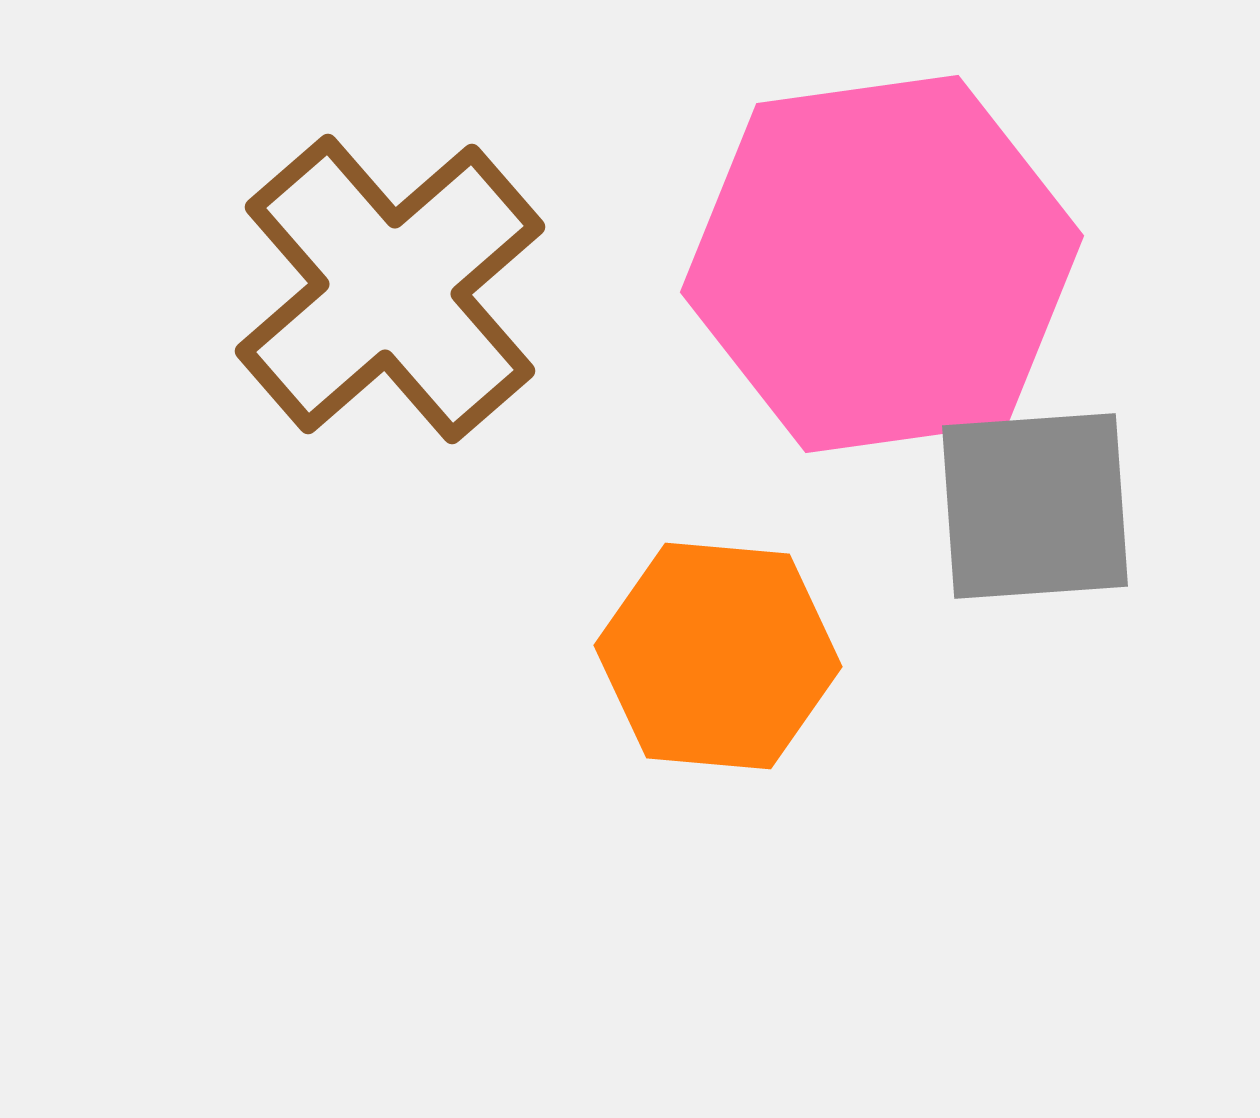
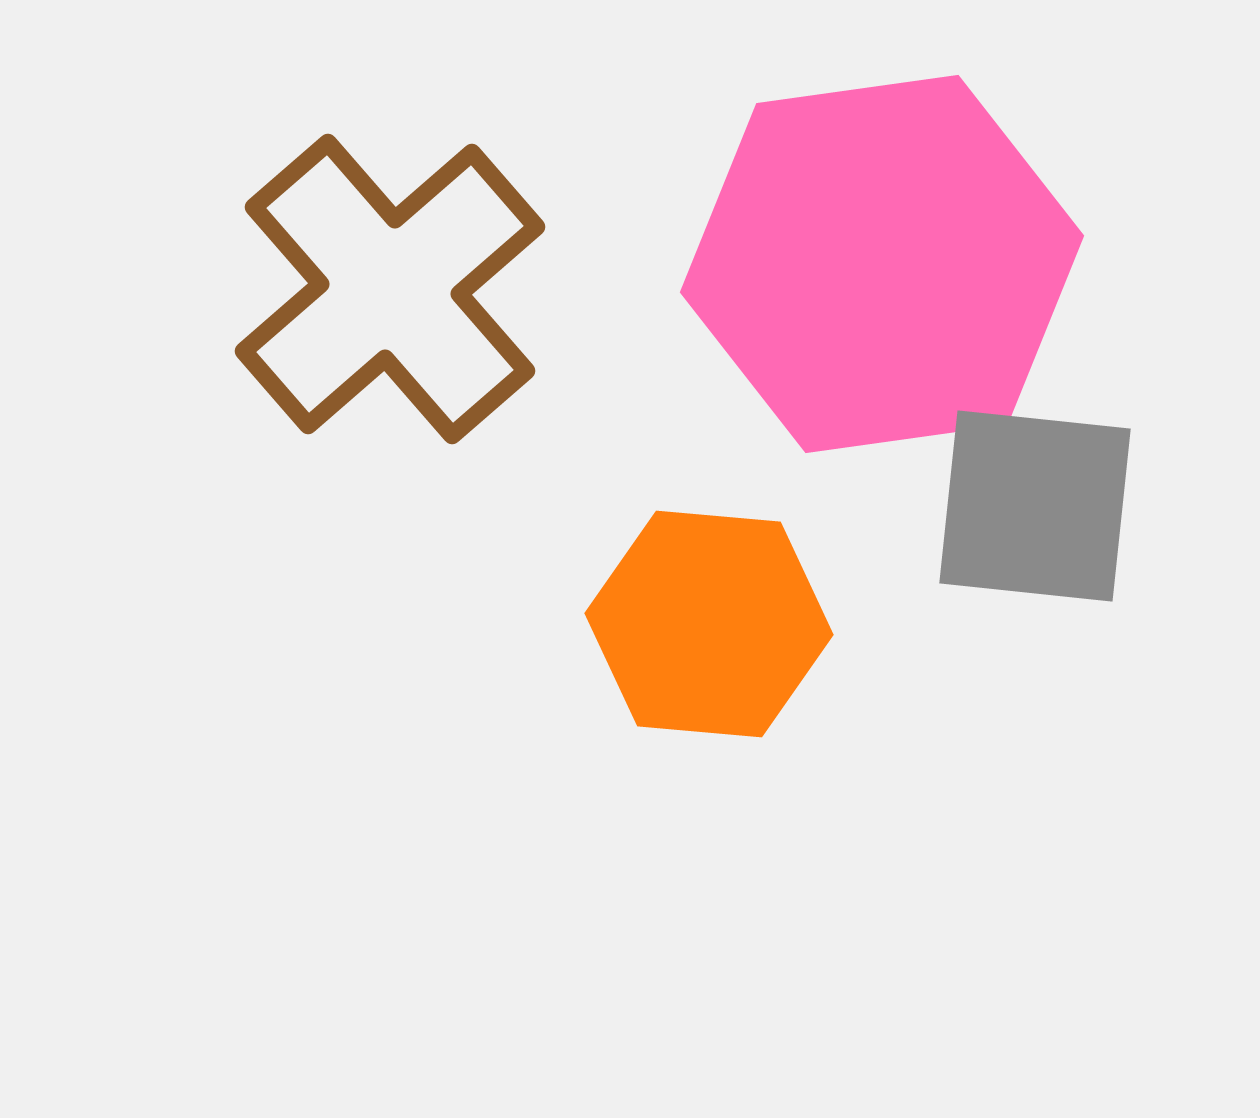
gray square: rotated 10 degrees clockwise
orange hexagon: moved 9 px left, 32 px up
